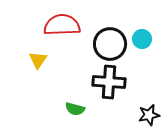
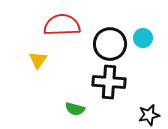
cyan circle: moved 1 px right, 1 px up
